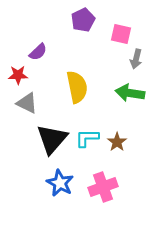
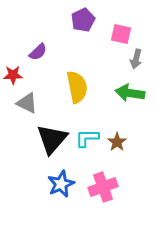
red star: moved 5 px left
blue star: moved 1 px right, 1 px down; rotated 20 degrees clockwise
